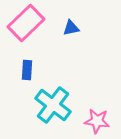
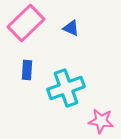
blue triangle: rotated 36 degrees clockwise
cyan cross: moved 13 px right, 17 px up; rotated 33 degrees clockwise
pink star: moved 4 px right
